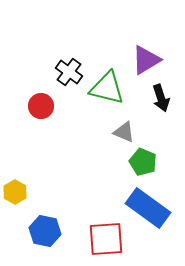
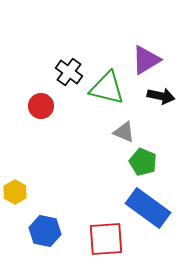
black arrow: moved 2 px up; rotated 60 degrees counterclockwise
